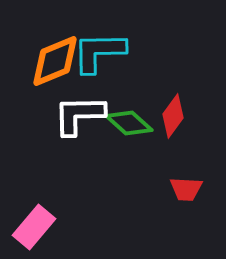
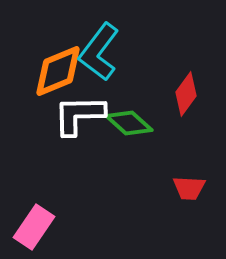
cyan L-shape: rotated 52 degrees counterclockwise
orange diamond: moved 3 px right, 10 px down
red diamond: moved 13 px right, 22 px up
red trapezoid: moved 3 px right, 1 px up
pink rectangle: rotated 6 degrees counterclockwise
